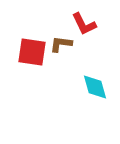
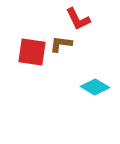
red L-shape: moved 6 px left, 5 px up
cyan diamond: rotated 44 degrees counterclockwise
